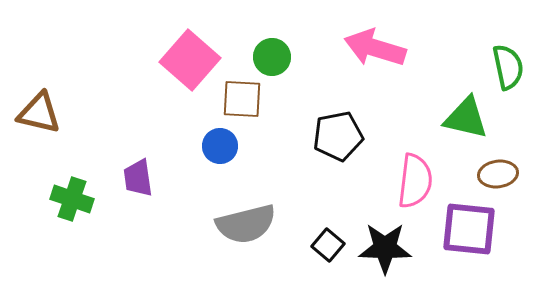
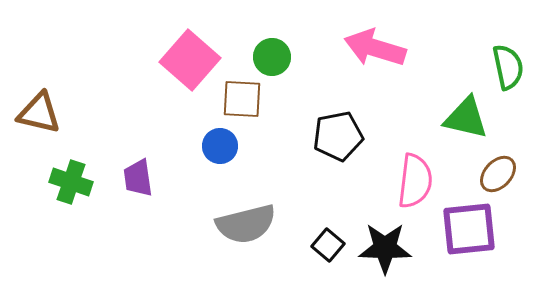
brown ellipse: rotated 39 degrees counterclockwise
green cross: moved 1 px left, 17 px up
purple square: rotated 12 degrees counterclockwise
